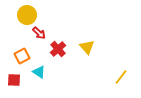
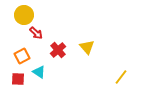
yellow circle: moved 3 px left
red arrow: moved 3 px left
red cross: moved 1 px down
red square: moved 4 px right, 1 px up
